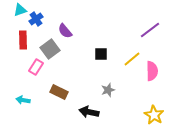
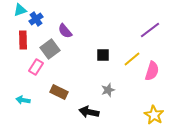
black square: moved 2 px right, 1 px down
pink semicircle: rotated 18 degrees clockwise
